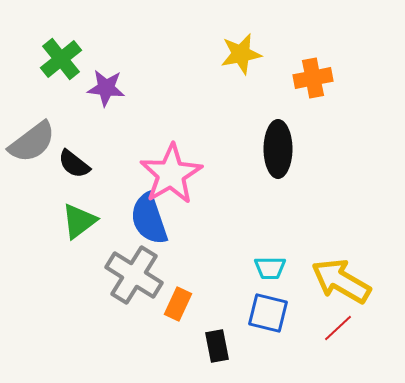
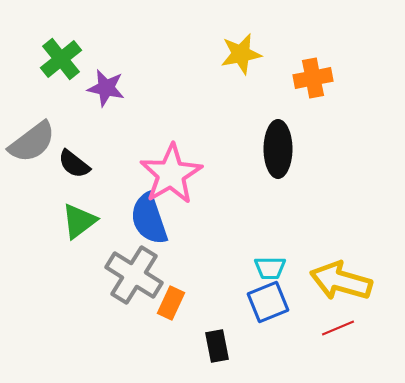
purple star: rotated 6 degrees clockwise
yellow arrow: rotated 14 degrees counterclockwise
orange rectangle: moved 7 px left, 1 px up
blue square: moved 11 px up; rotated 36 degrees counterclockwise
red line: rotated 20 degrees clockwise
